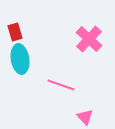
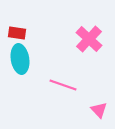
red rectangle: moved 2 px right, 1 px down; rotated 66 degrees counterclockwise
pink line: moved 2 px right
pink triangle: moved 14 px right, 7 px up
